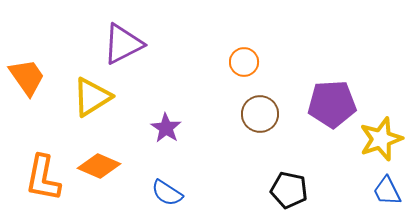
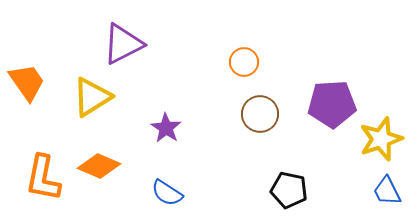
orange trapezoid: moved 5 px down
